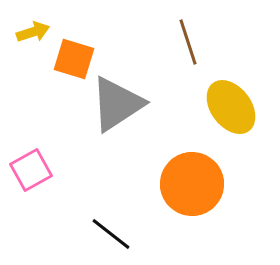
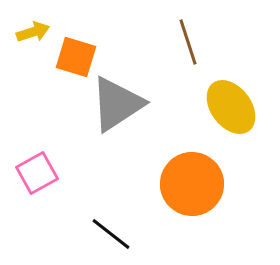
orange square: moved 2 px right, 2 px up
pink square: moved 6 px right, 3 px down
